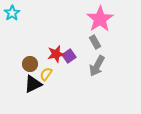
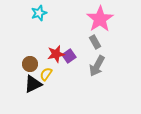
cyan star: moved 27 px right; rotated 14 degrees clockwise
